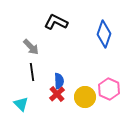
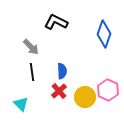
blue semicircle: moved 3 px right, 10 px up
pink hexagon: moved 1 px left, 1 px down
red cross: moved 2 px right, 3 px up
